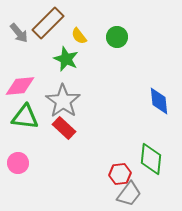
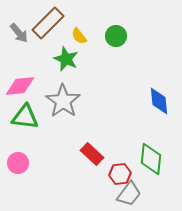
green circle: moved 1 px left, 1 px up
red rectangle: moved 28 px right, 26 px down
